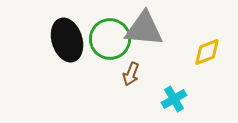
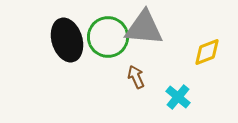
gray triangle: moved 1 px up
green circle: moved 2 px left, 2 px up
brown arrow: moved 5 px right, 3 px down; rotated 135 degrees clockwise
cyan cross: moved 4 px right, 2 px up; rotated 20 degrees counterclockwise
